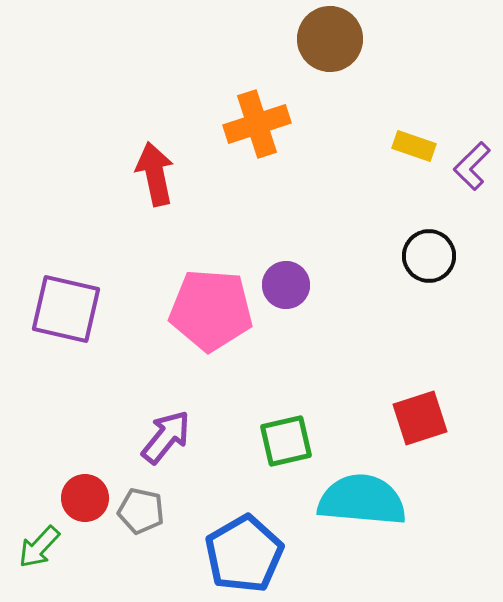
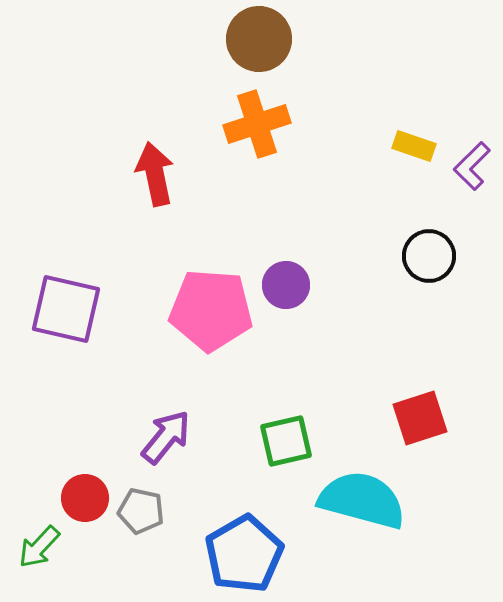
brown circle: moved 71 px left
cyan semicircle: rotated 10 degrees clockwise
